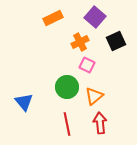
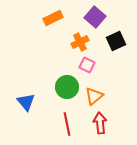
blue triangle: moved 2 px right
